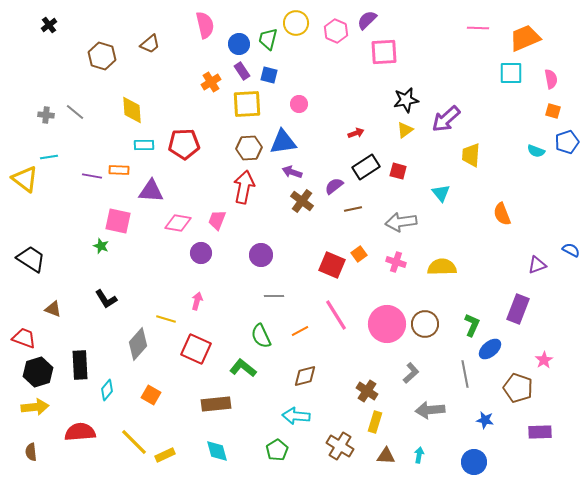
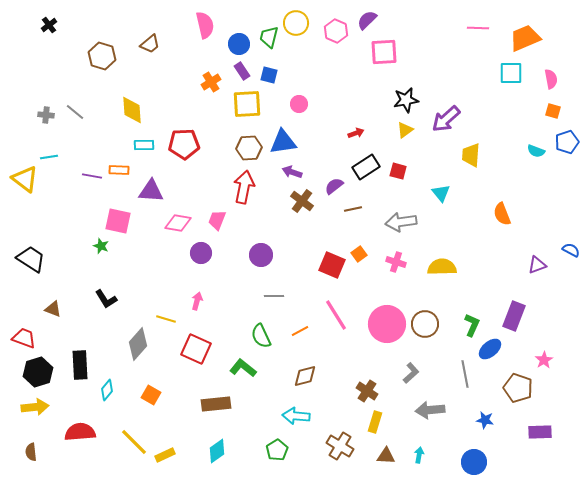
green trapezoid at (268, 39): moved 1 px right, 2 px up
purple rectangle at (518, 309): moved 4 px left, 7 px down
cyan diamond at (217, 451): rotated 70 degrees clockwise
